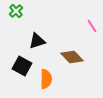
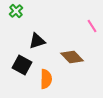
black square: moved 1 px up
